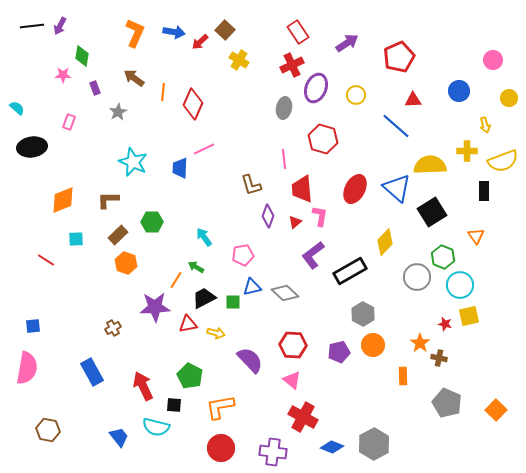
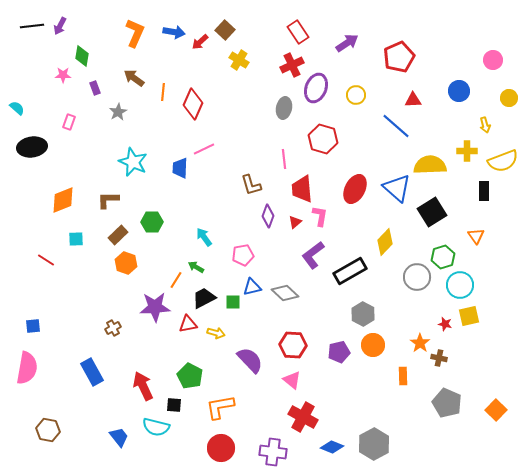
green hexagon at (443, 257): rotated 20 degrees clockwise
